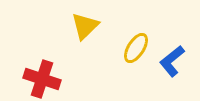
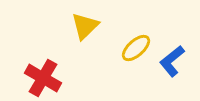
yellow ellipse: rotated 16 degrees clockwise
red cross: moved 1 px right, 1 px up; rotated 12 degrees clockwise
